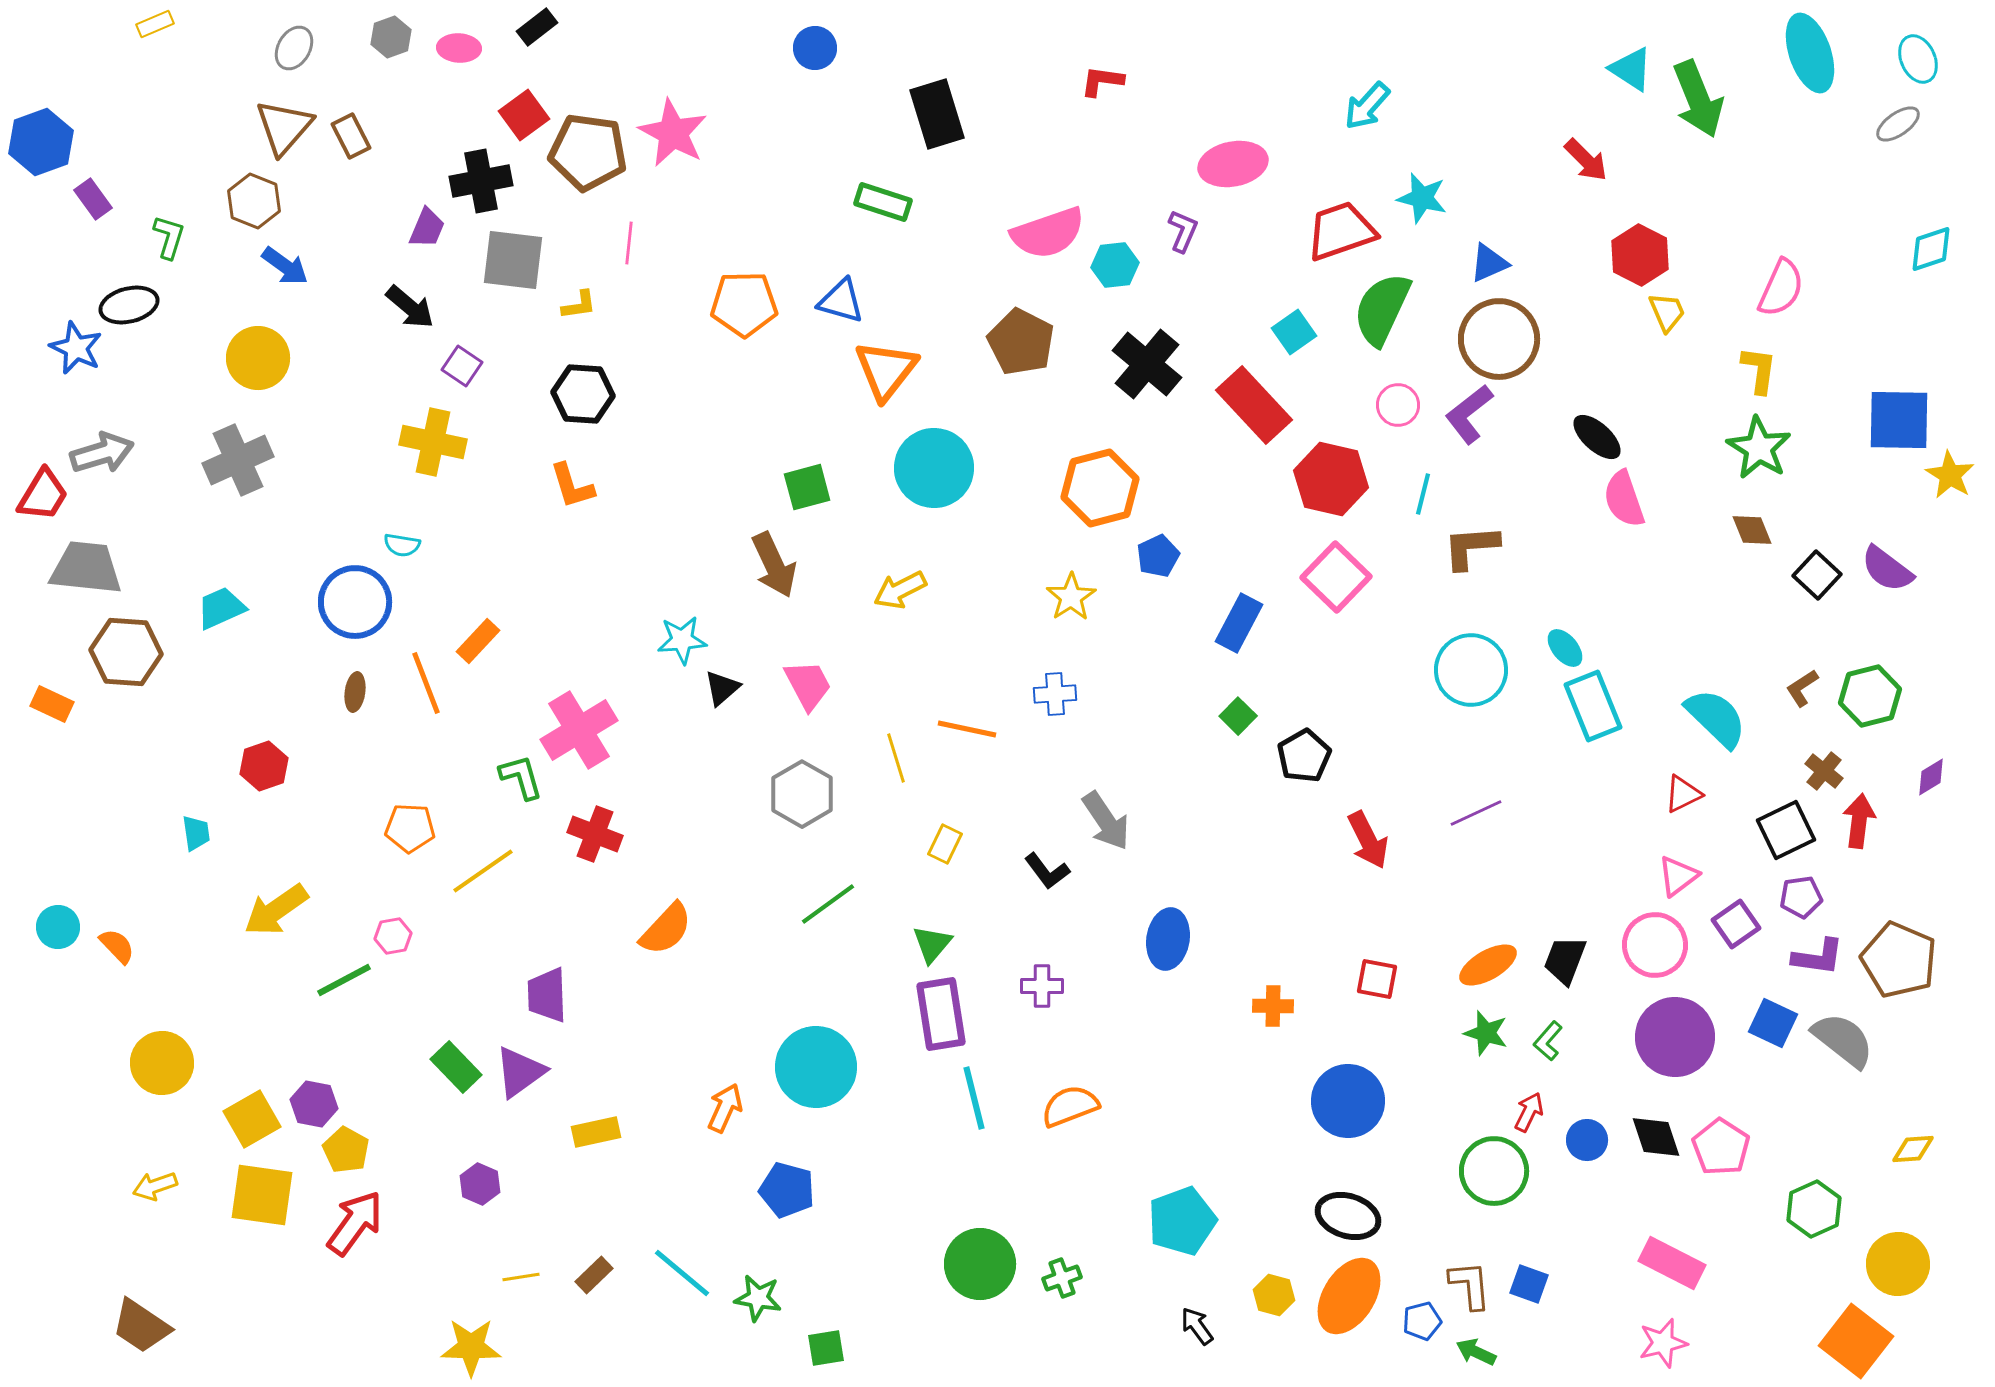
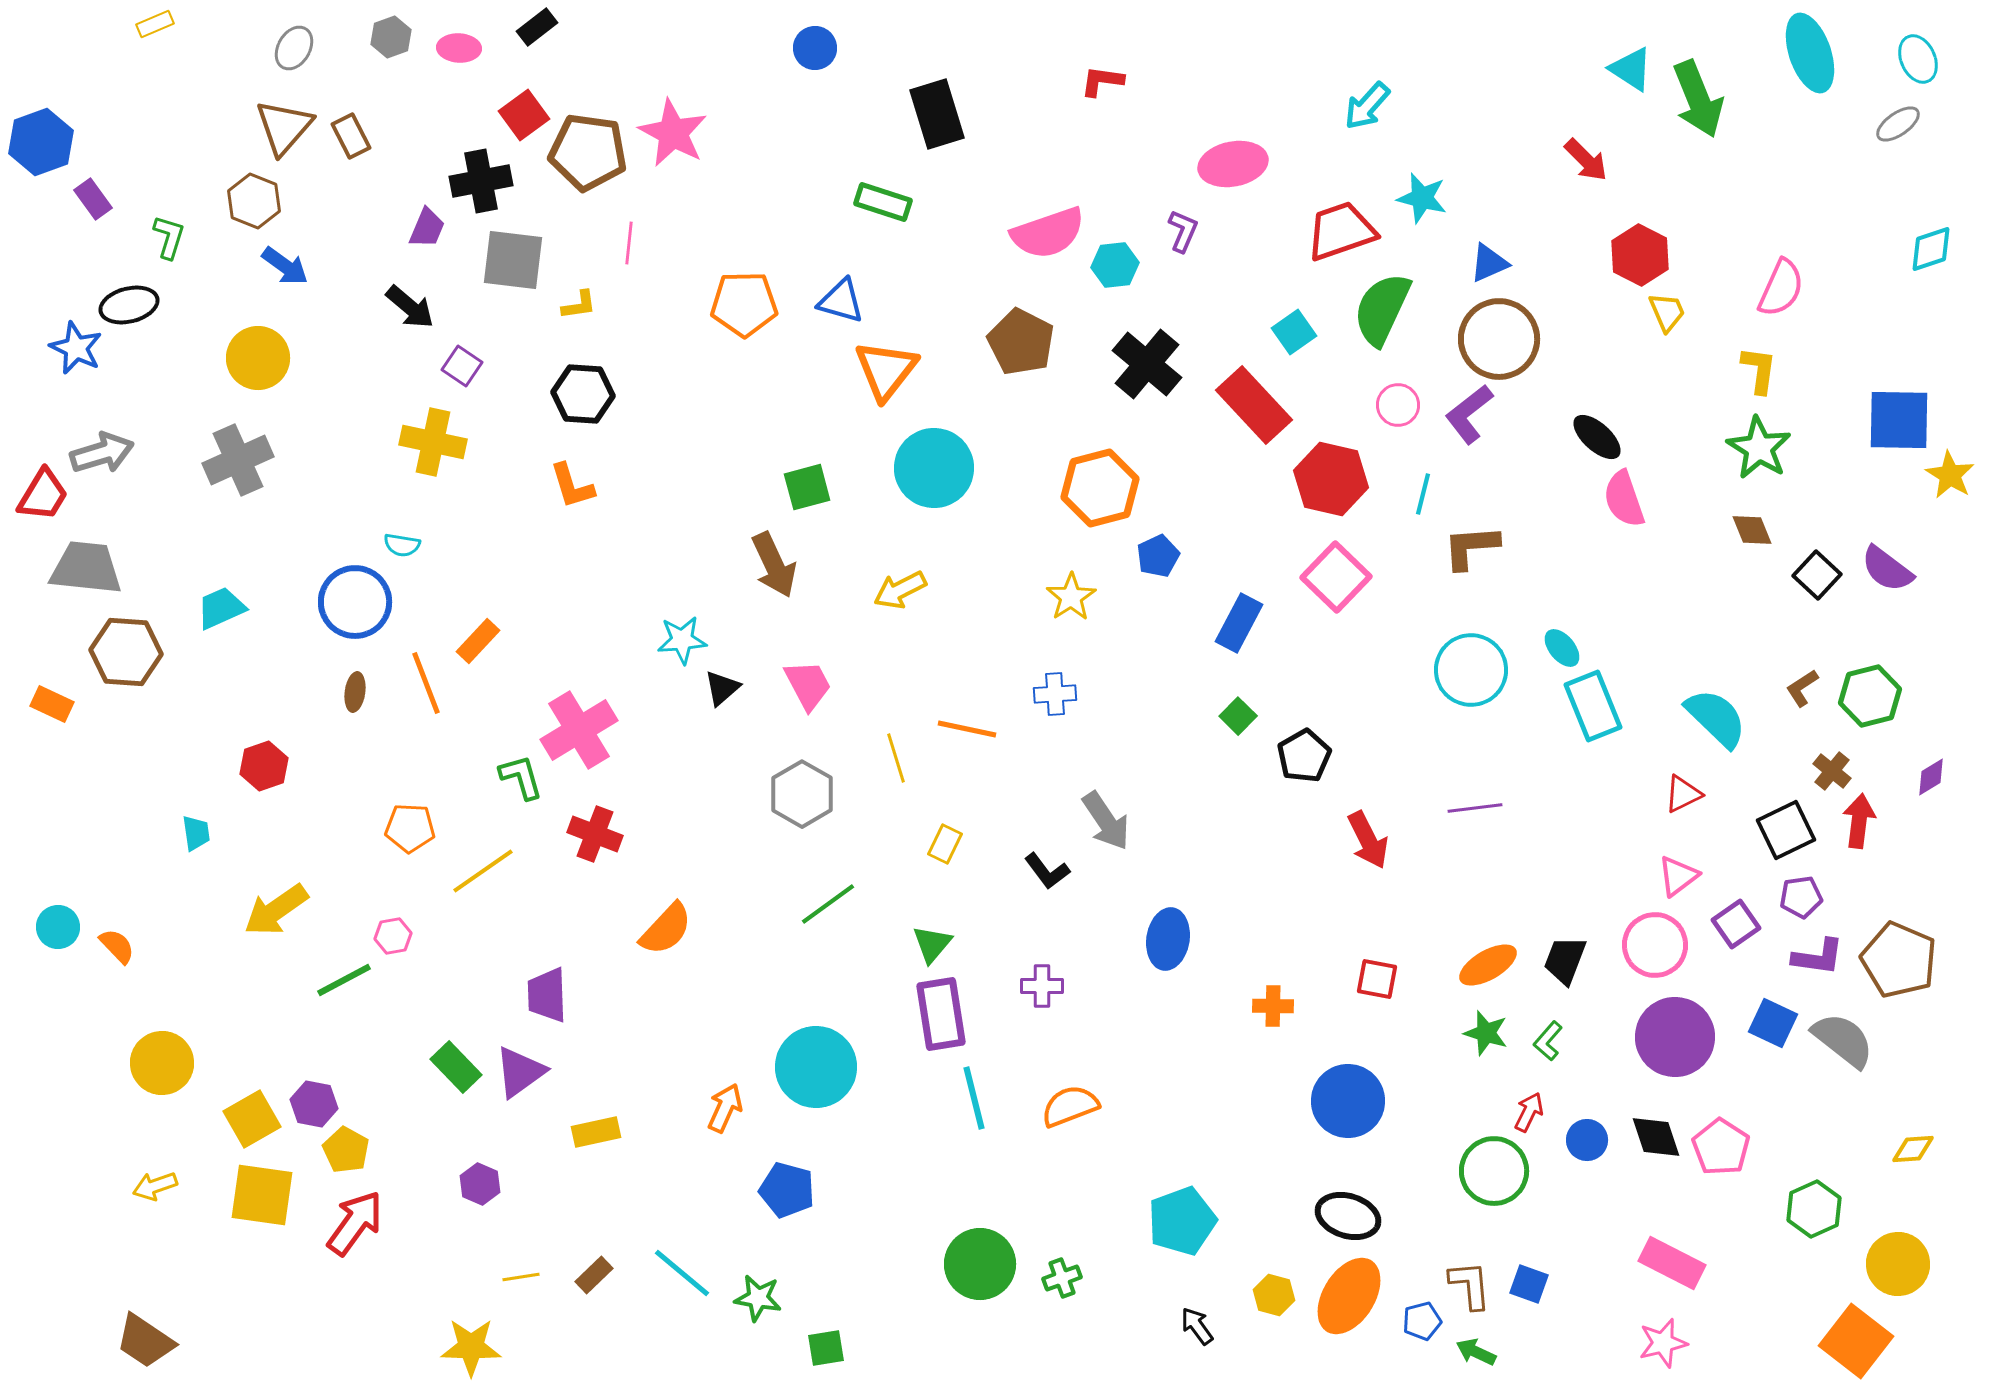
cyan ellipse at (1565, 648): moved 3 px left
brown cross at (1824, 771): moved 8 px right
purple line at (1476, 813): moved 1 px left, 5 px up; rotated 18 degrees clockwise
brown trapezoid at (141, 1326): moved 4 px right, 15 px down
